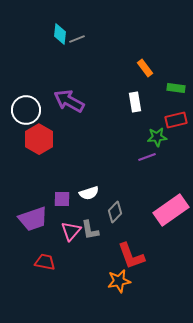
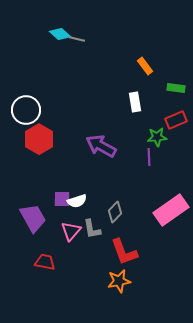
cyan diamond: rotated 55 degrees counterclockwise
gray line: rotated 35 degrees clockwise
orange rectangle: moved 2 px up
purple arrow: moved 32 px right, 45 px down
red rectangle: rotated 10 degrees counterclockwise
purple line: moved 2 px right; rotated 72 degrees counterclockwise
white semicircle: moved 12 px left, 8 px down
purple trapezoid: moved 1 px up; rotated 100 degrees counterclockwise
gray L-shape: moved 2 px right, 1 px up
red L-shape: moved 7 px left, 4 px up
